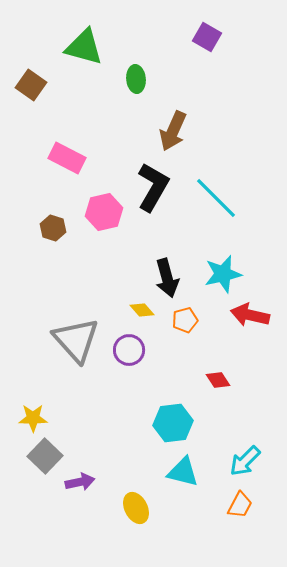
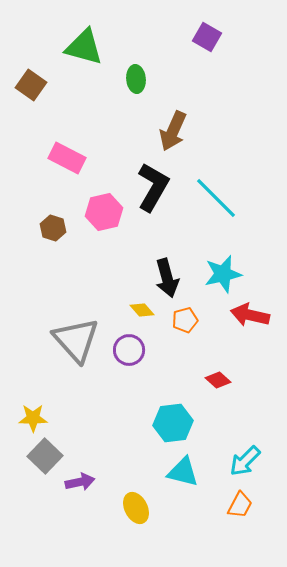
red diamond: rotated 15 degrees counterclockwise
